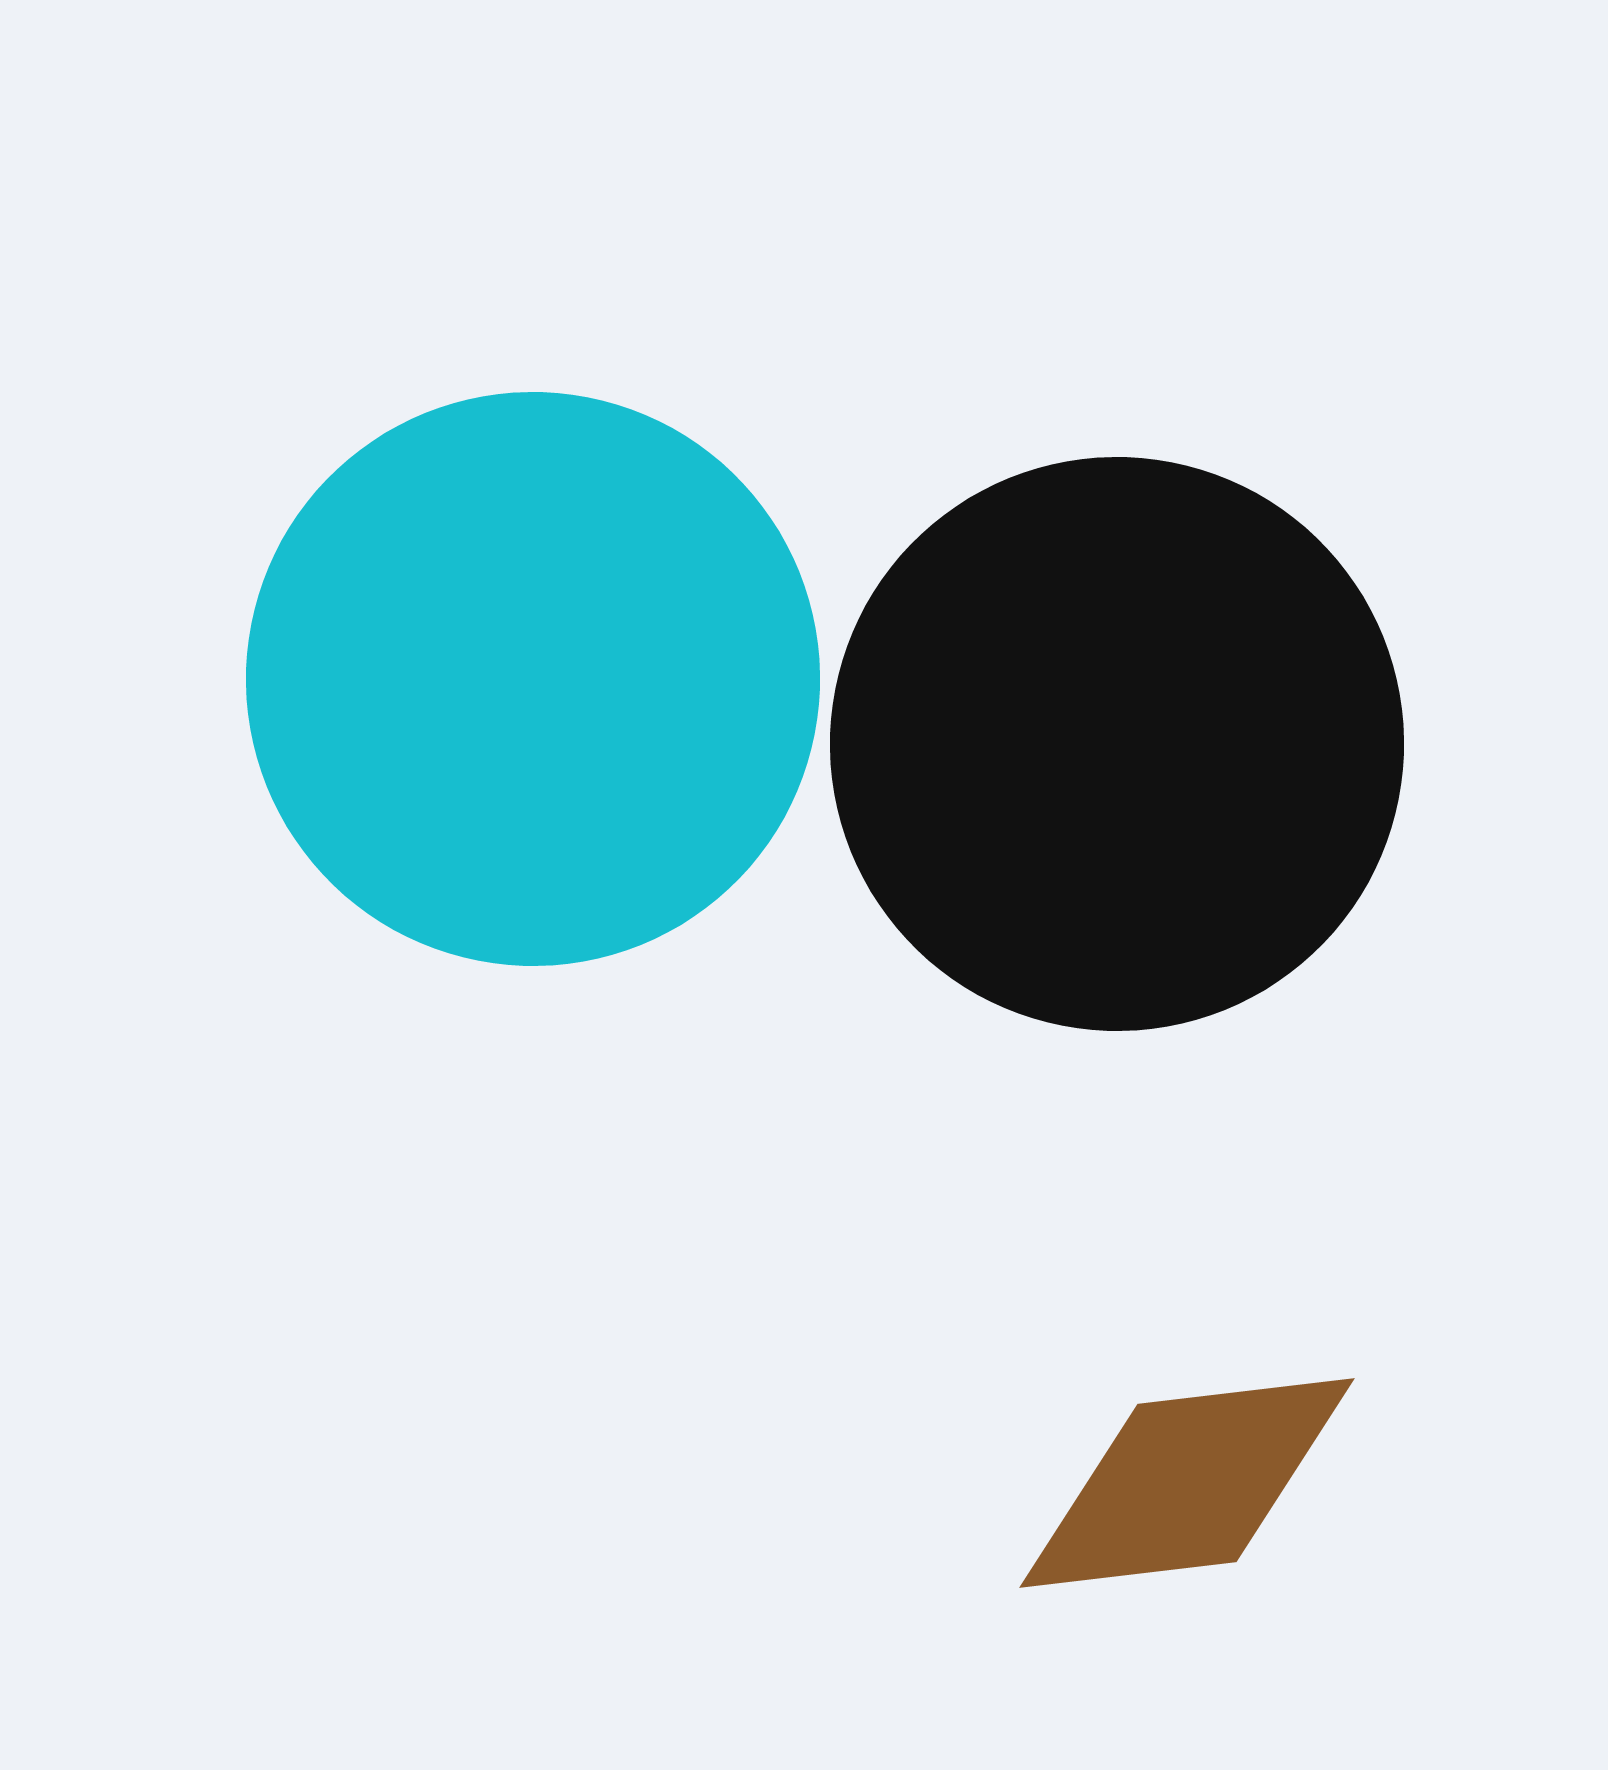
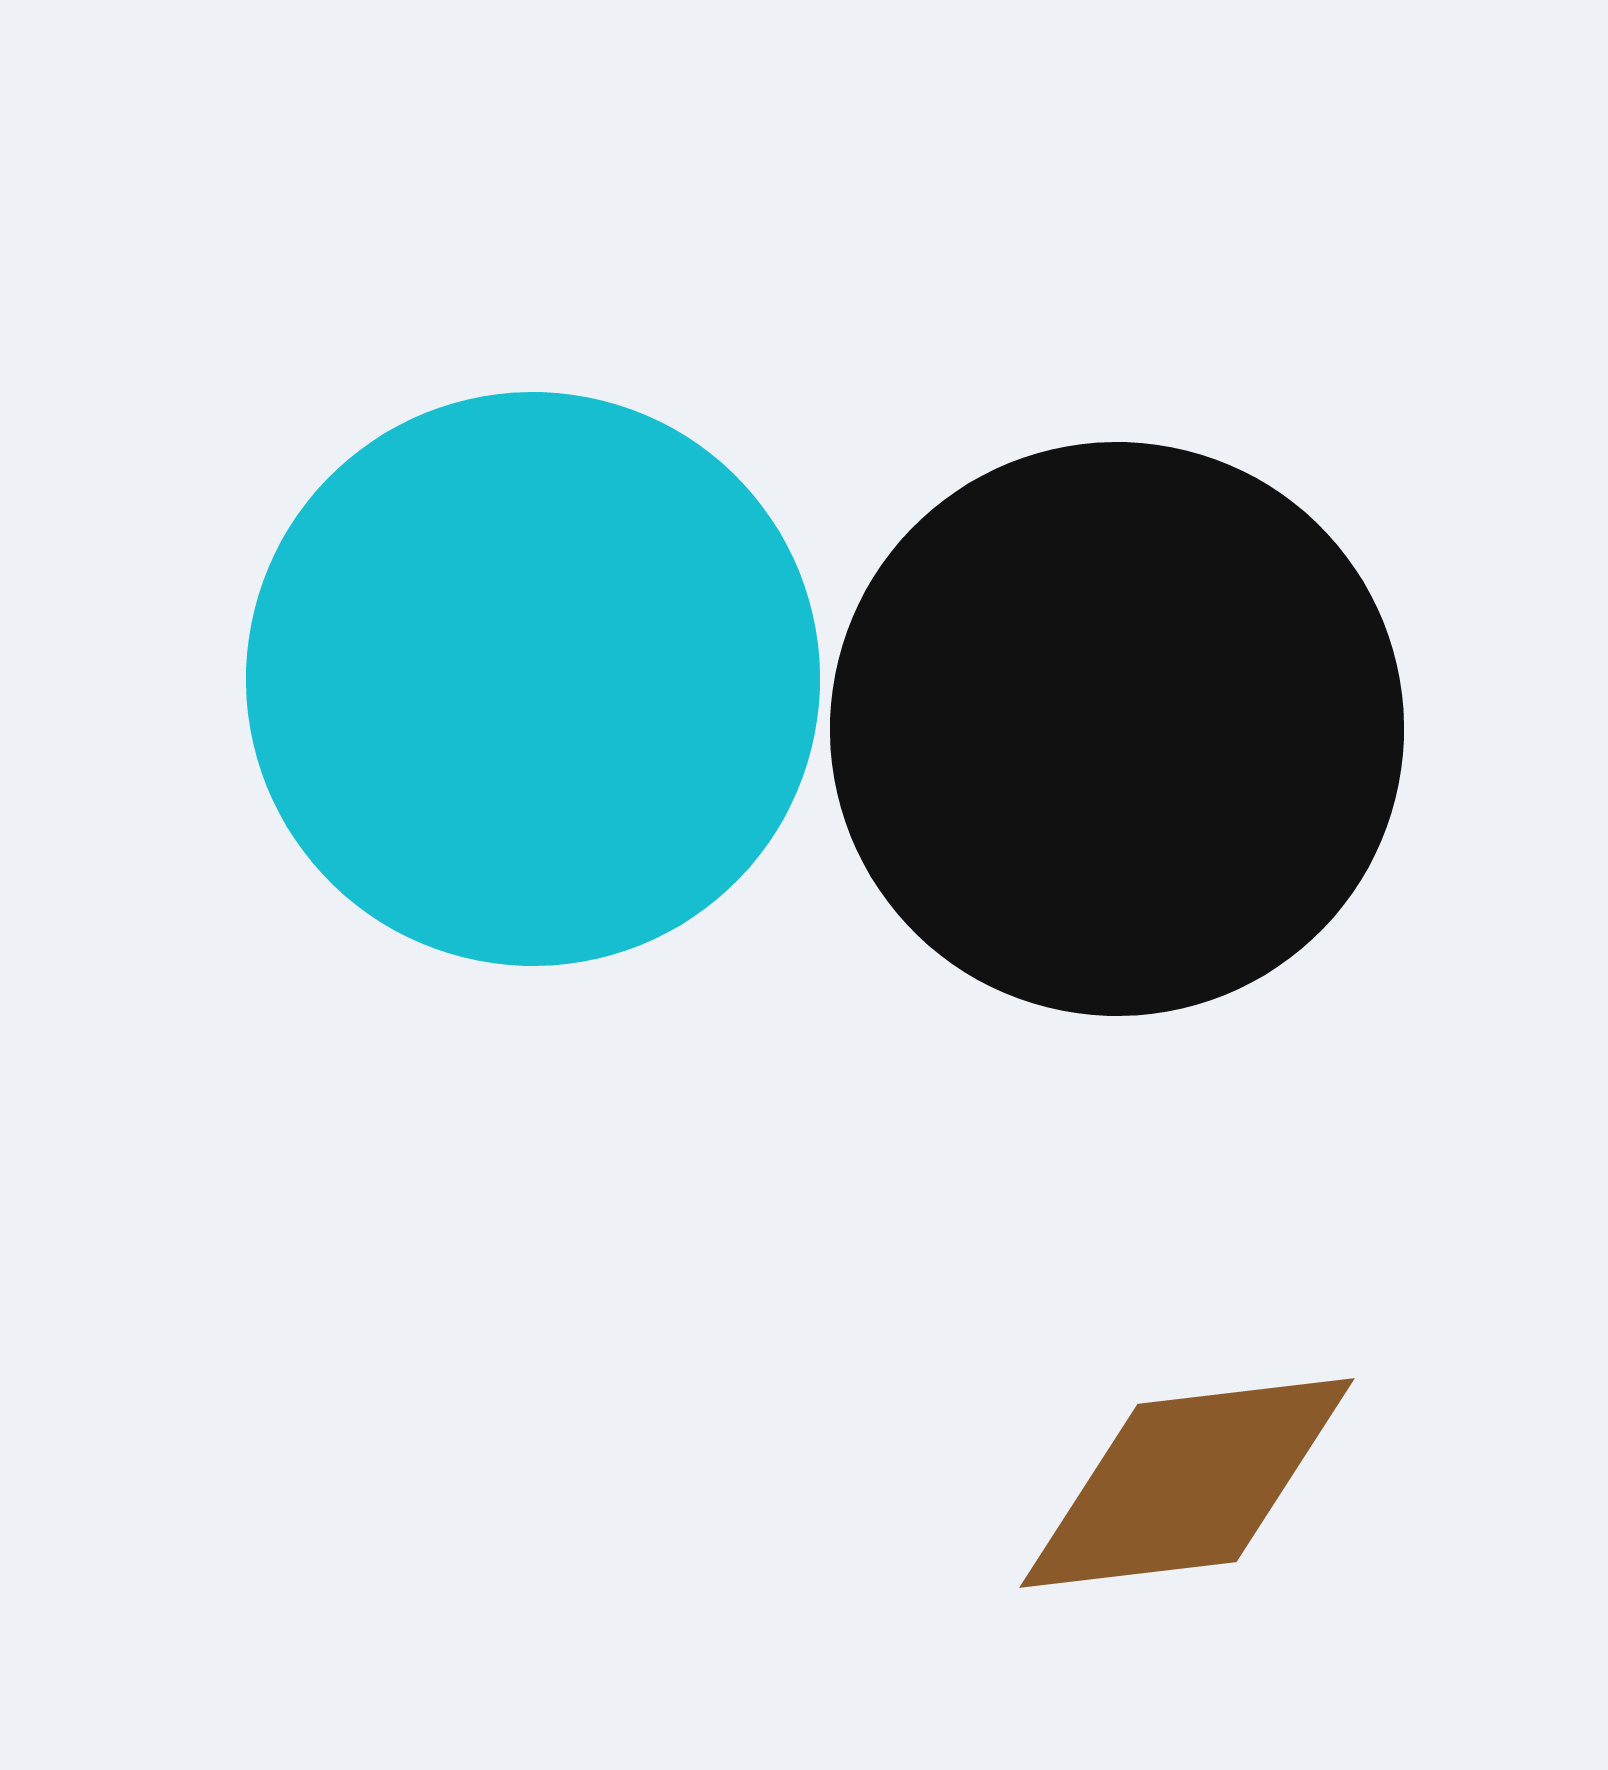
black circle: moved 15 px up
